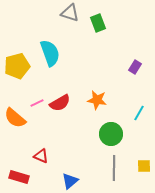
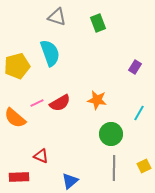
gray triangle: moved 13 px left, 4 px down
yellow square: rotated 24 degrees counterclockwise
red rectangle: rotated 18 degrees counterclockwise
